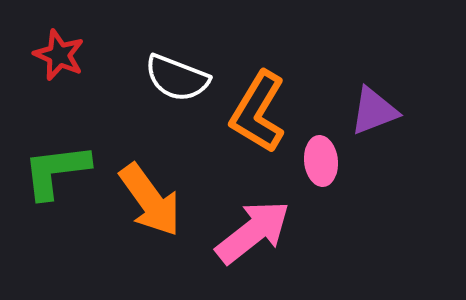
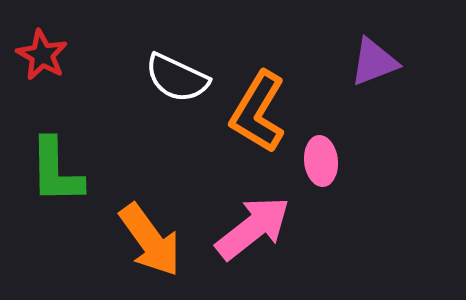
red star: moved 17 px left; rotated 6 degrees clockwise
white semicircle: rotated 4 degrees clockwise
purple triangle: moved 49 px up
green L-shape: rotated 84 degrees counterclockwise
orange arrow: moved 40 px down
pink arrow: moved 4 px up
